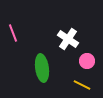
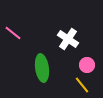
pink line: rotated 30 degrees counterclockwise
pink circle: moved 4 px down
yellow line: rotated 24 degrees clockwise
